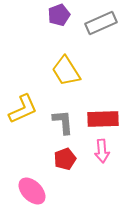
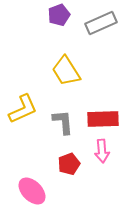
red pentagon: moved 4 px right, 5 px down
